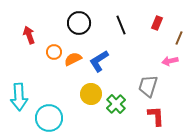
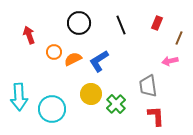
gray trapezoid: rotated 25 degrees counterclockwise
cyan circle: moved 3 px right, 9 px up
